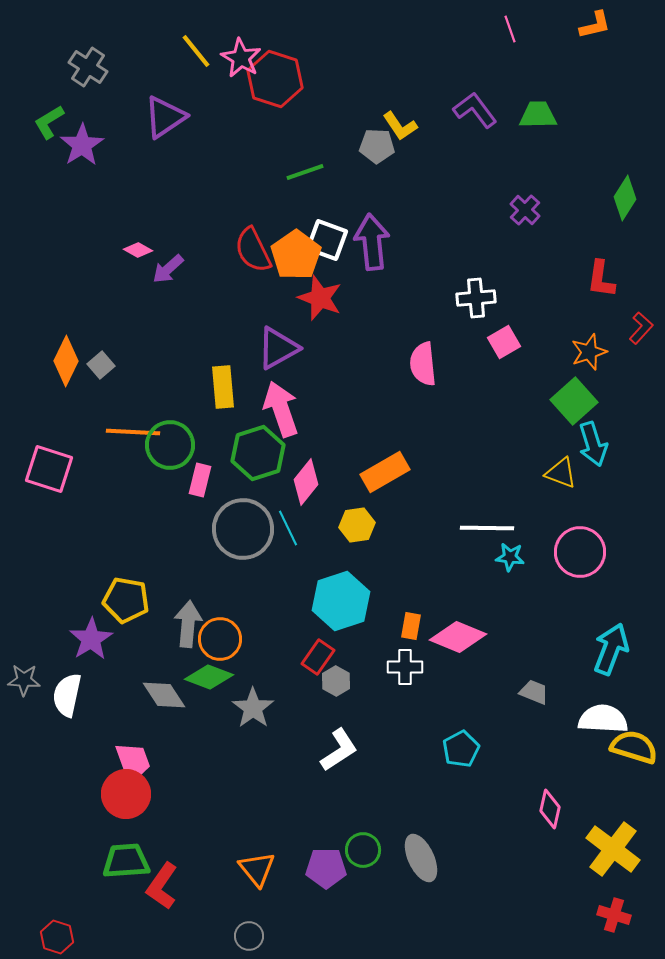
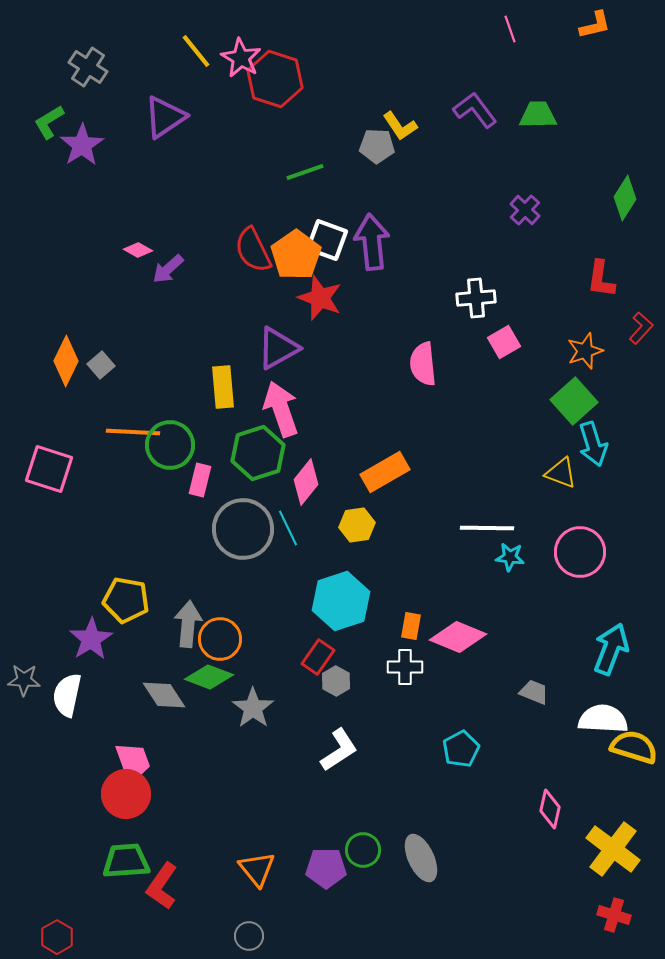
orange star at (589, 352): moved 4 px left, 1 px up
red hexagon at (57, 937): rotated 12 degrees clockwise
